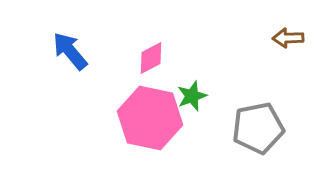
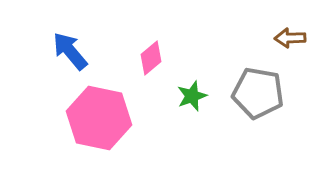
brown arrow: moved 2 px right
pink diamond: rotated 12 degrees counterclockwise
pink hexagon: moved 51 px left
gray pentagon: moved 35 px up; rotated 21 degrees clockwise
